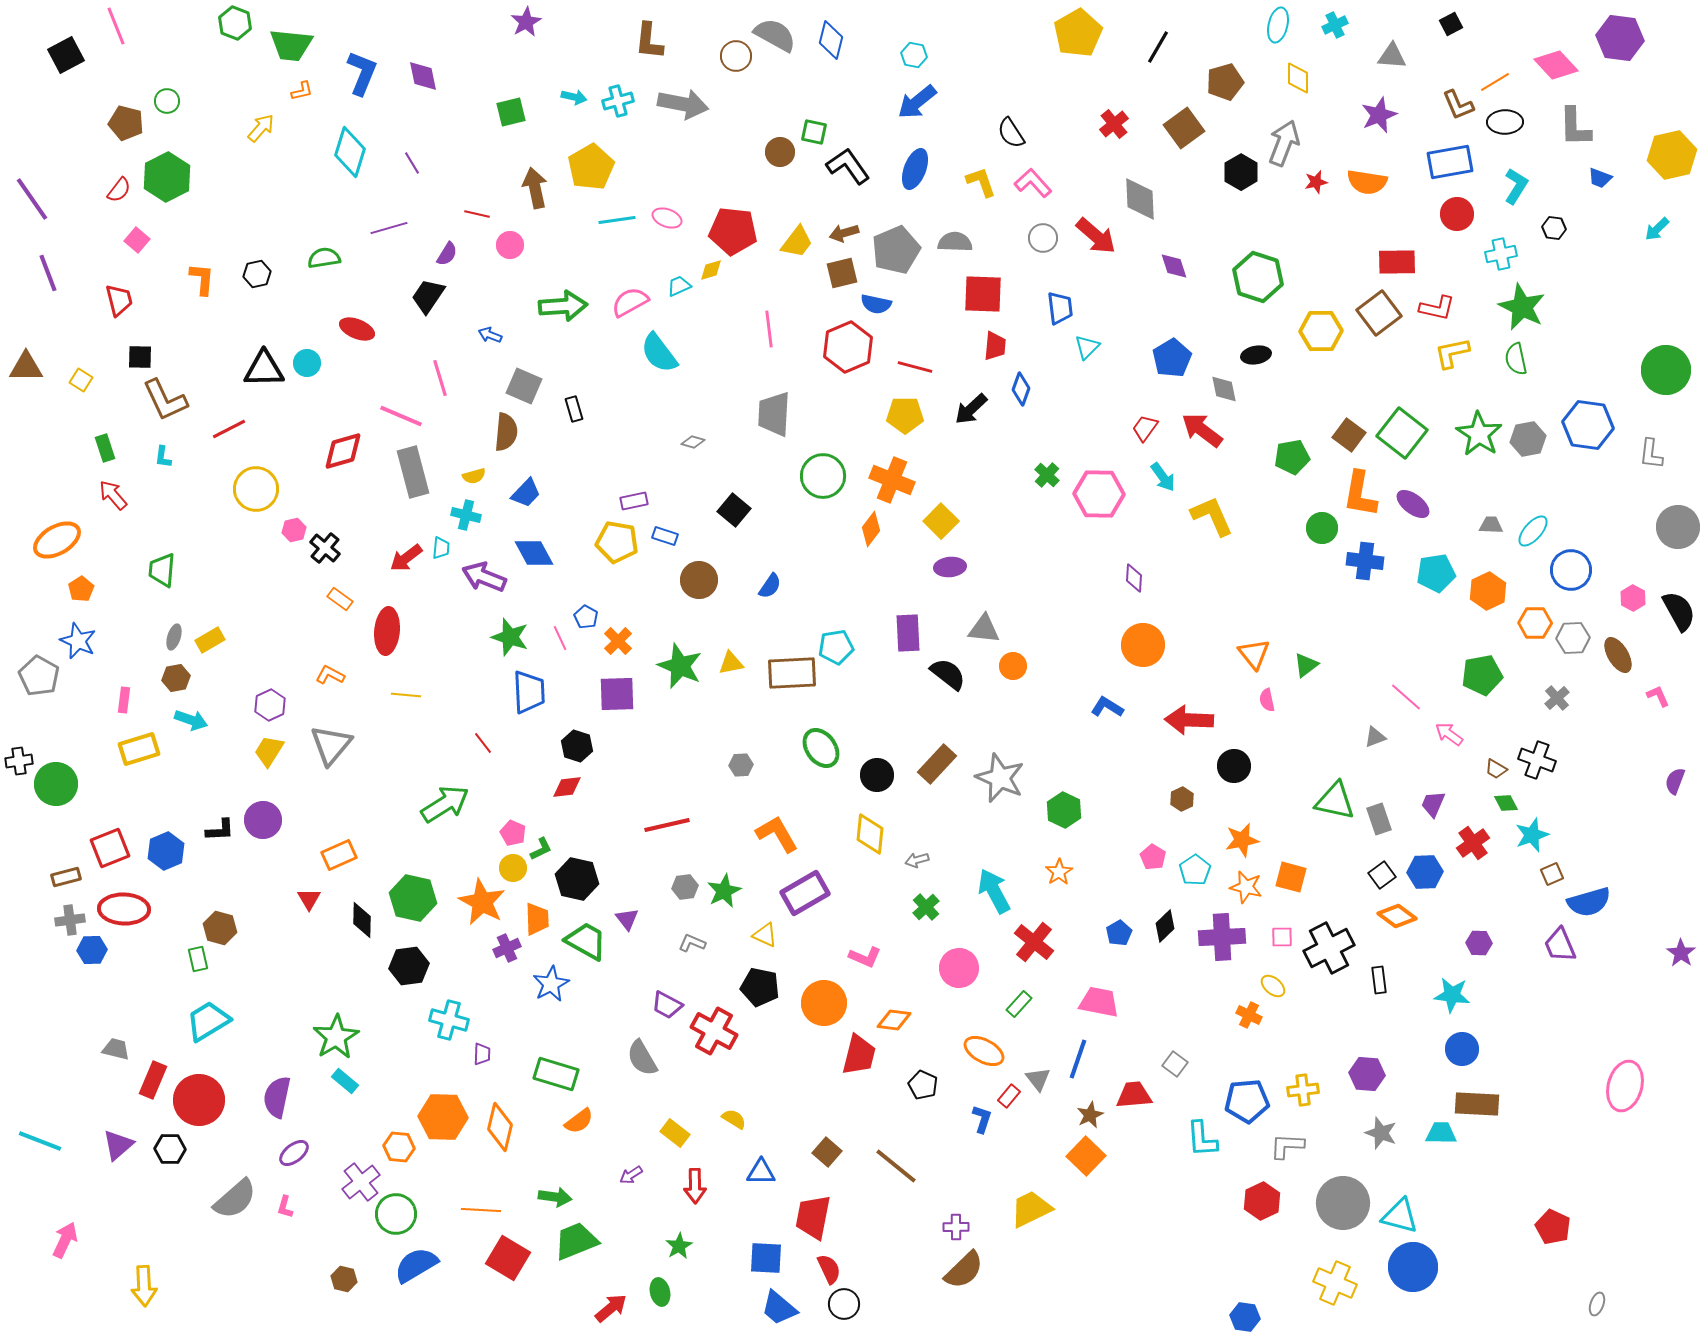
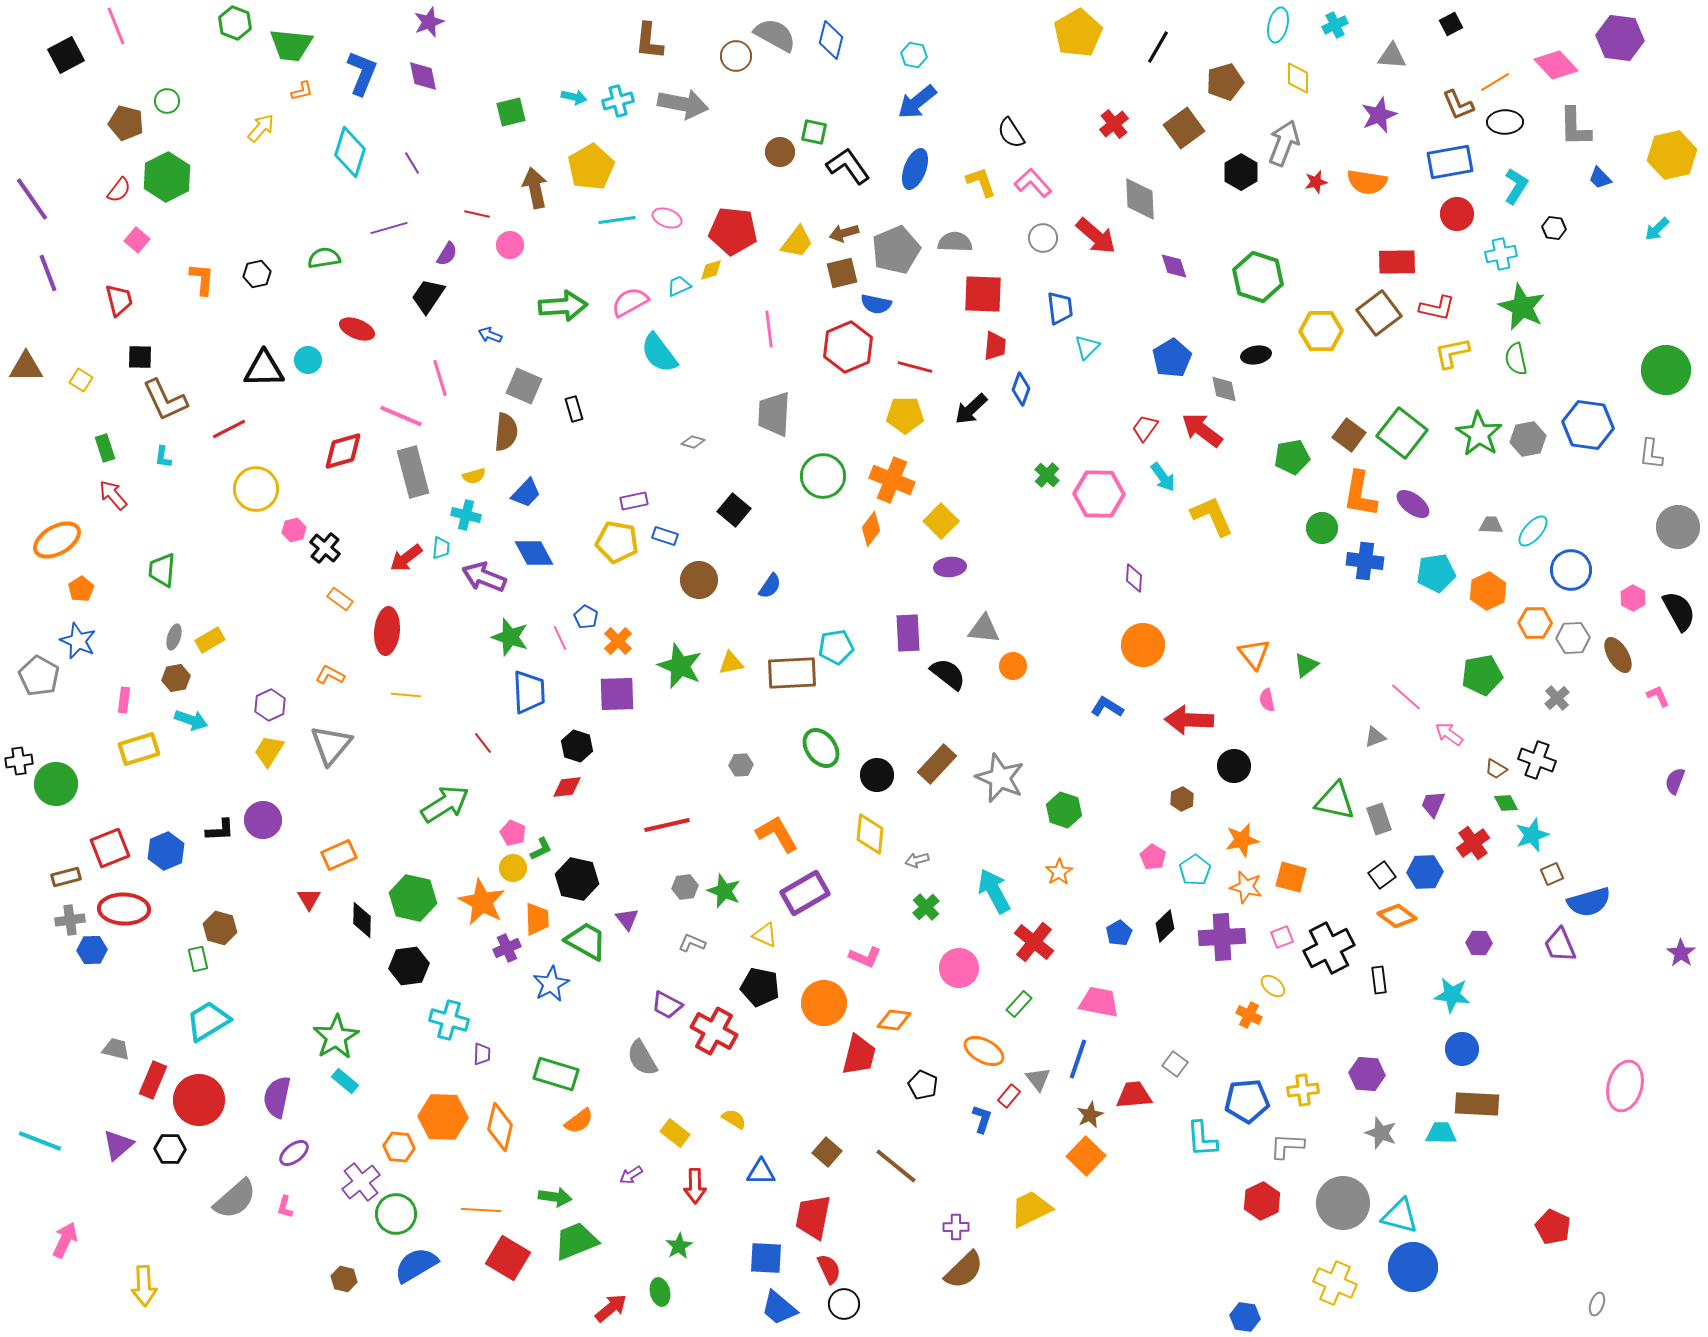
purple star at (526, 22): moved 97 px left; rotated 8 degrees clockwise
blue trapezoid at (1600, 178): rotated 25 degrees clockwise
cyan circle at (307, 363): moved 1 px right, 3 px up
green hexagon at (1064, 810): rotated 8 degrees counterclockwise
green star at (724, 891): rotated 24 degrees counterclockwise
pink square at (1282, 937): rotated 20 degrees counterclockwise
